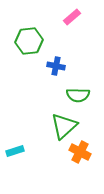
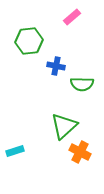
green semicircle: moved 4 px right, 11 px up
